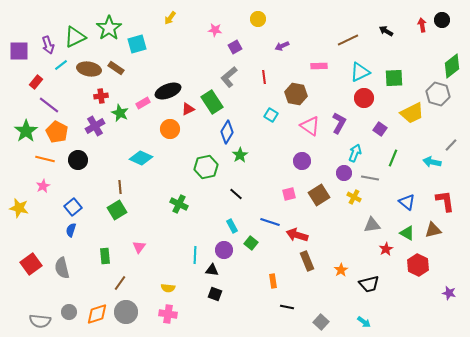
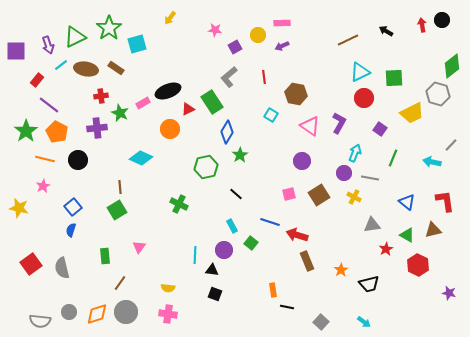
yellow circle at (258, 19): moved 16 px down
purple square at (19, 51): moved 3 px left
pink rectangle at (319, 66): moved 37 px left, 43 px up
brown ellipse at (89, 69): moved 3 px left
red rectangle at (36, 82): moved 1 px right, 2 px up
purple cross at (95, 126): moved 2 px right, 2 px down; rotated 24 degrees clockwise
green triangle at (407, 233): moved 2 px down
orange rectangle at (273, 281): moved 9 px down
